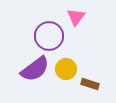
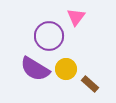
purple semicircle: rotated 68 degrees clockwise
brown rectangle: rotated 24 degrees clockwise
